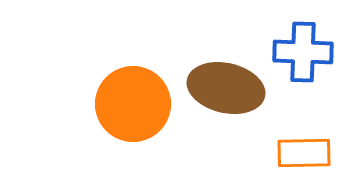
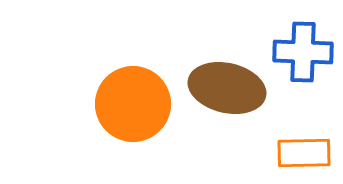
brown ellipse: moved 1 px right
